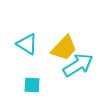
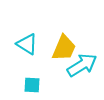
yellow trapezoid: rotated 20 degrees counterclockwise
cyan arrow: moved 4 px right
